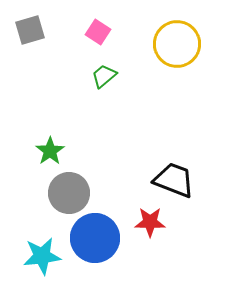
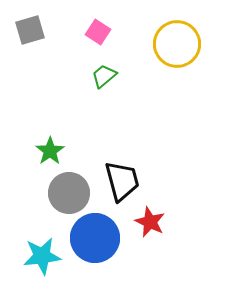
black trapezoid: moved 52 px left, 1 px down; rotated 54 degrees clockwise
red star: rotated 24 degrees clockwise
